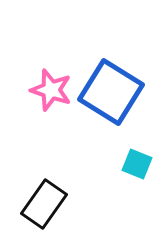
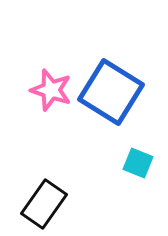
cyan square: moved 1 px right, 1 px up
